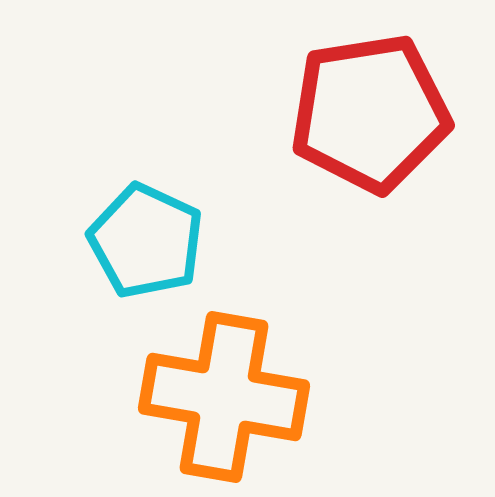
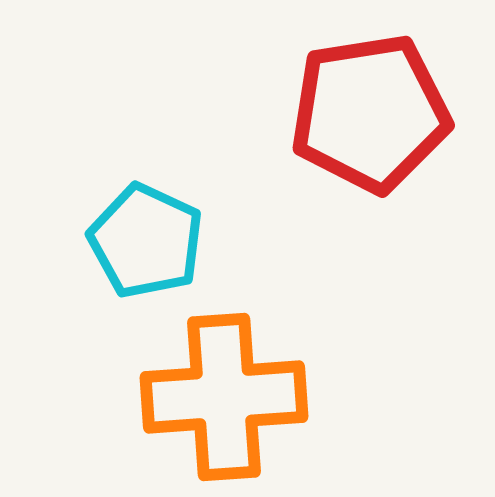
orange cross: rotated 14 degrees counterclockwise
